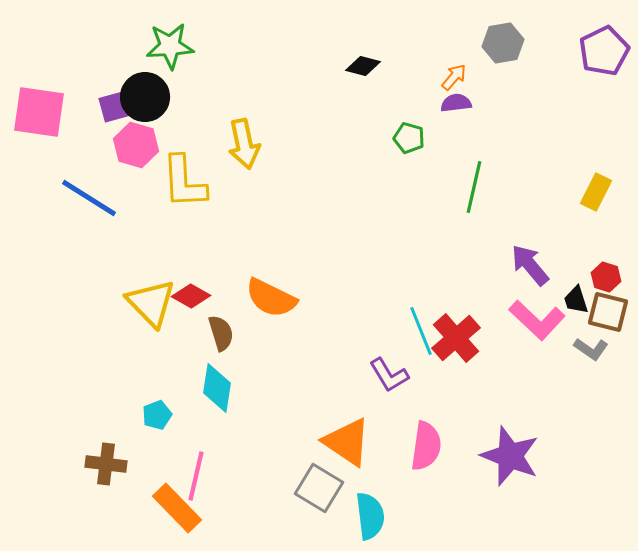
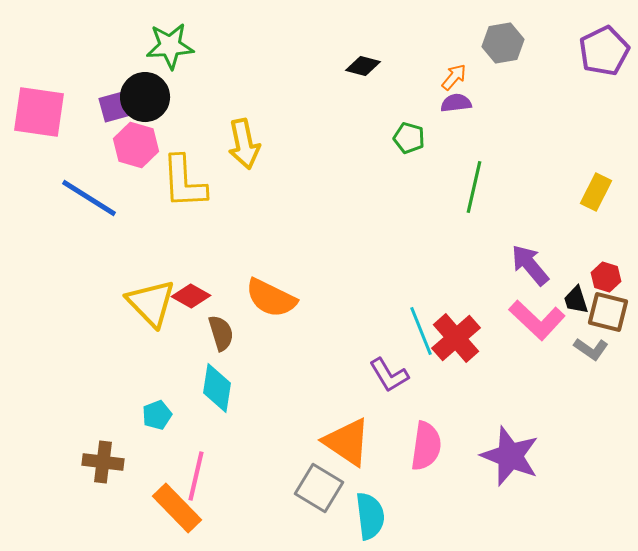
brown cross: moved 3 px left, 2 px up
